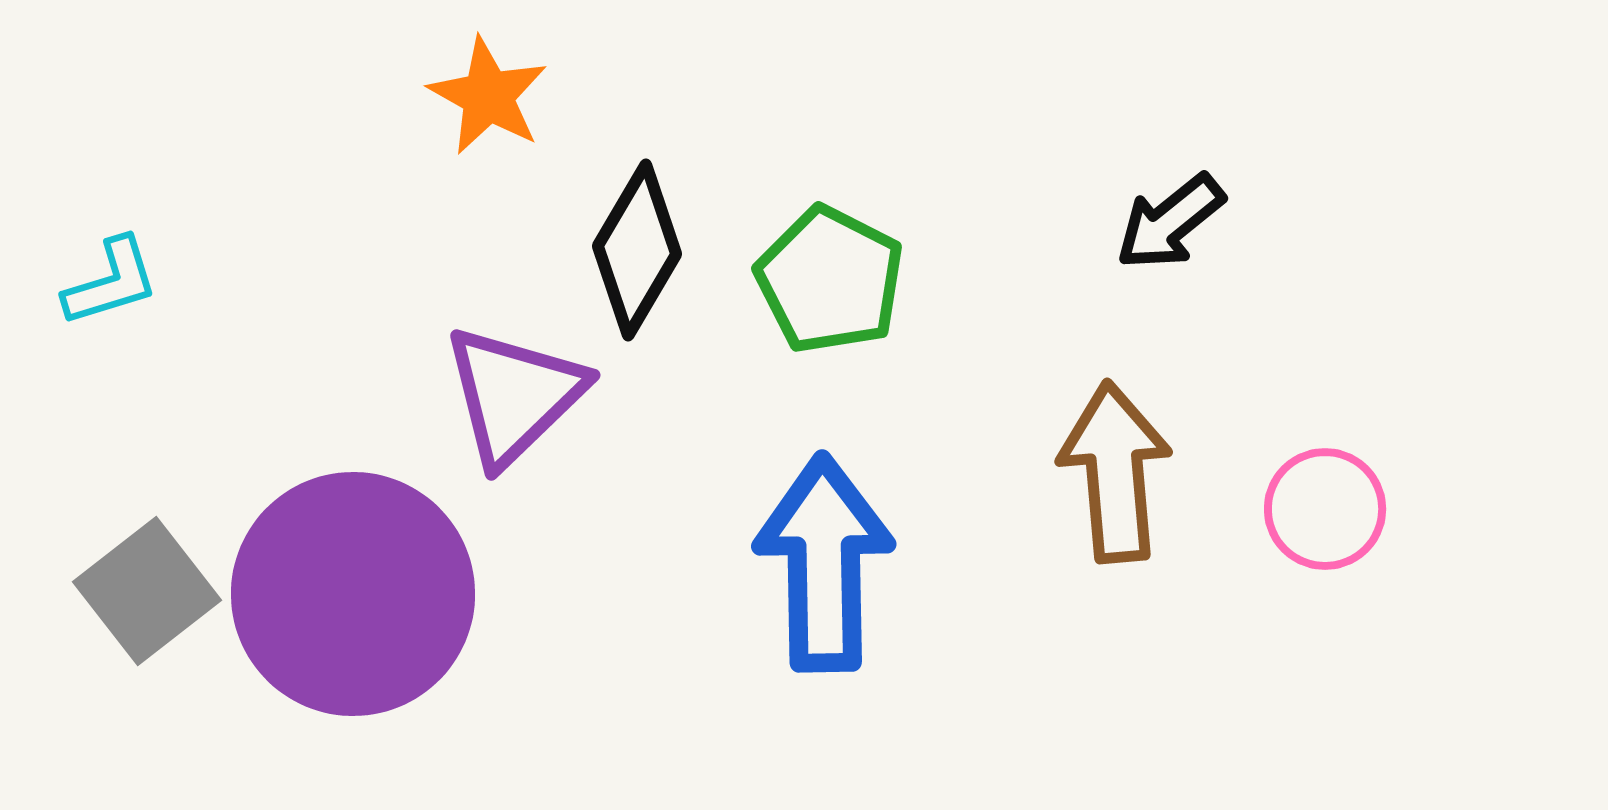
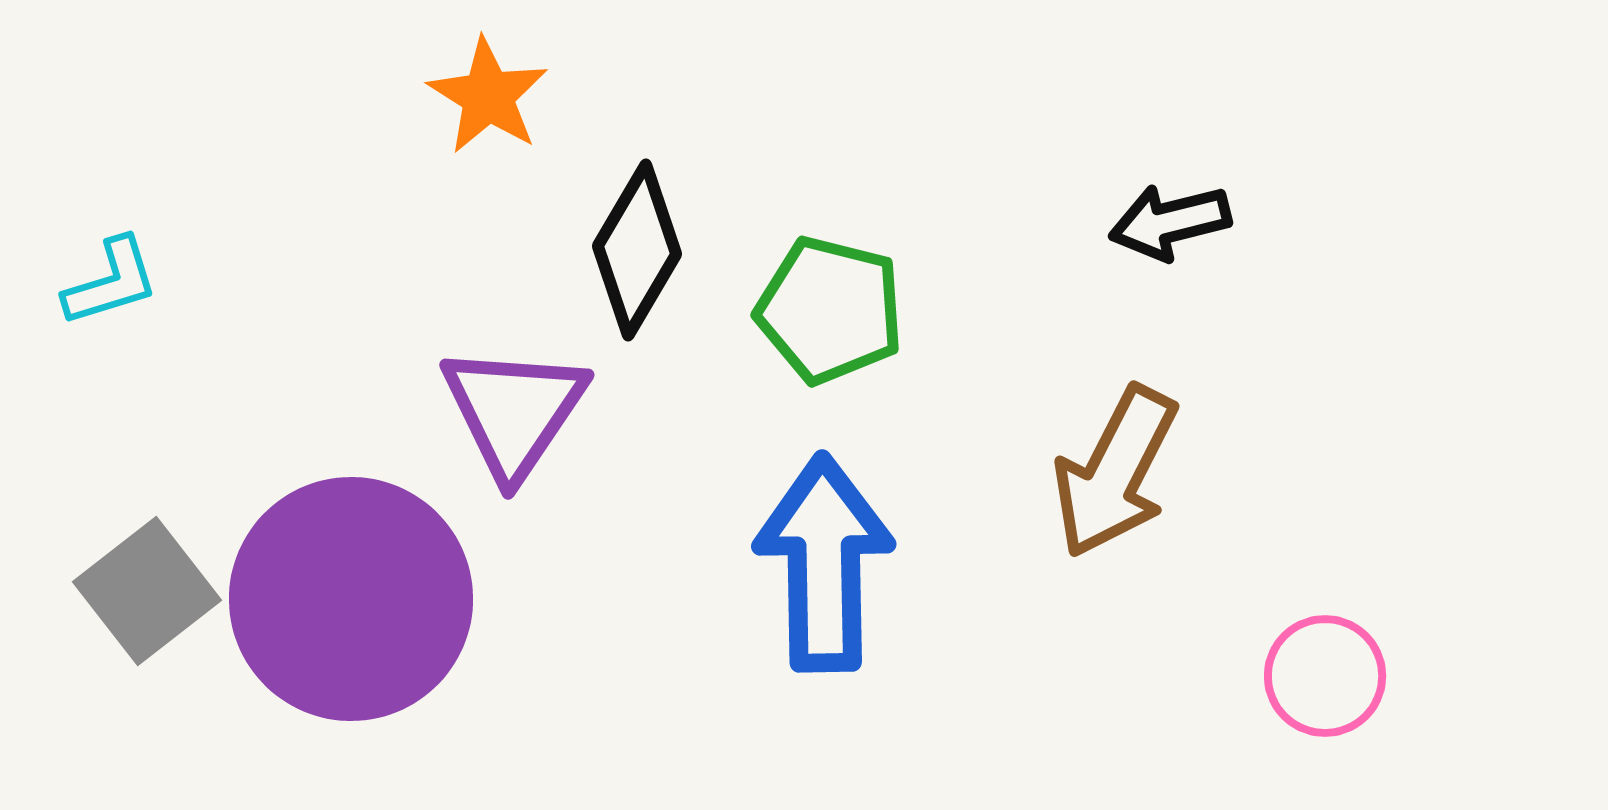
orange star: rotated 3 degrees clockwise
black arrow: rotated 25 degrees clockwise
green pentagon: moved 30 px down; rotated 13 degrees counterclockwise
purple triangle: moved 16 px down; rotated 12 degrees counterclockwise
brown arrow: rotated 148 degrees counterclockwise
pink circle: moved 167 px down
purple circle: moved 2 px left, 5 px down
